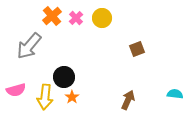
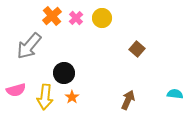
brown square: rotated 28 degrees counterclockwise
black circle: moved 4 px up
